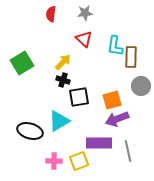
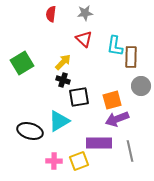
gray line: moved 2 px right
